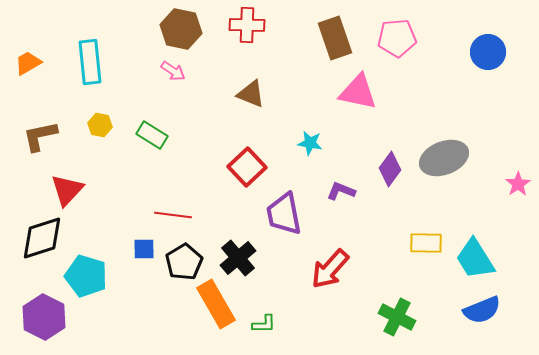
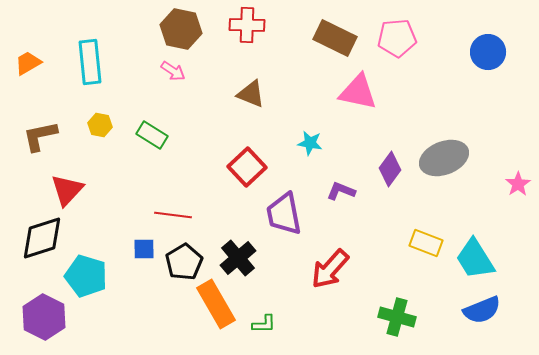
brown rectangle: rotated 45 degrees counterclockwise
yellow rectangle: rotated 20 degrees clockwise
green cross: rotated 12 degrees counterclockwise
